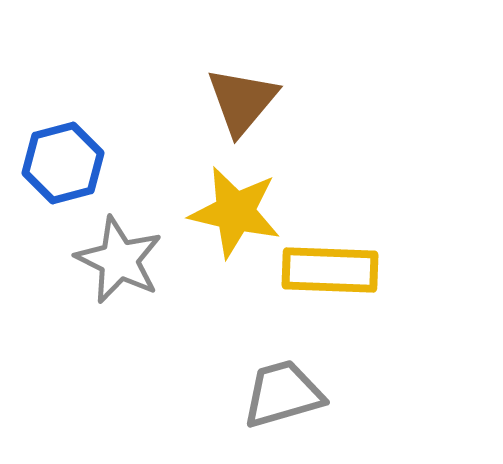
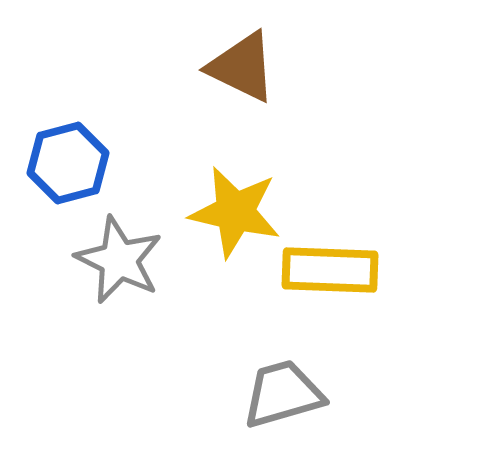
brown triangle: moved 34 px up; rotated 44 degrees counterclockwise
blue hexagon: moved 5 px right
